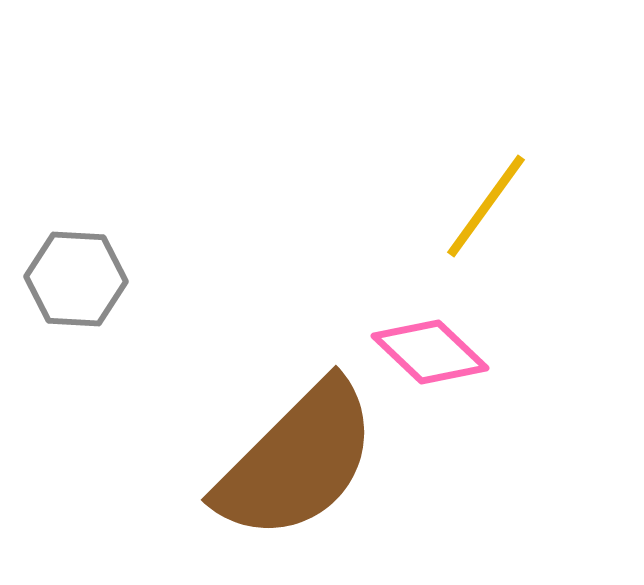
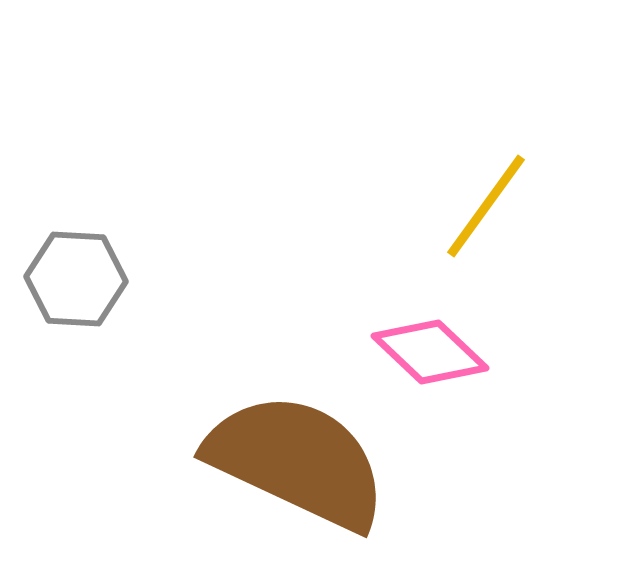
brown semicircle: rotated 110 degrees counterclockwise
